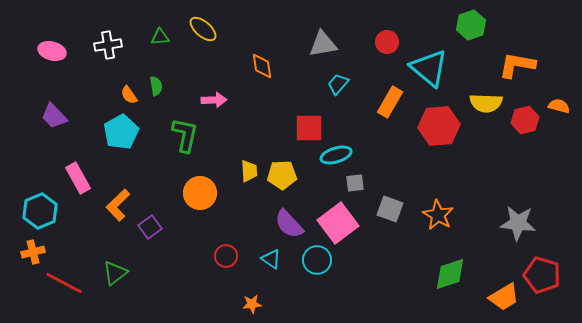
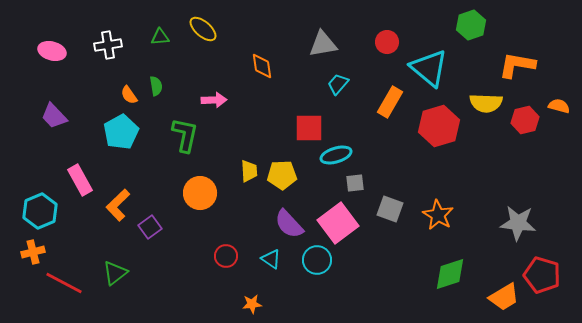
red hexagon at (439, 126): rotated 12 degrees counterclockwise
pink rectangle at (78, 178): moved 2 px right, 2 px down
